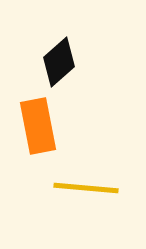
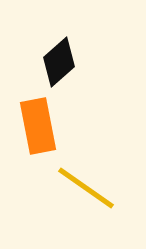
yellow line: rotated 30 degrees clockwise
